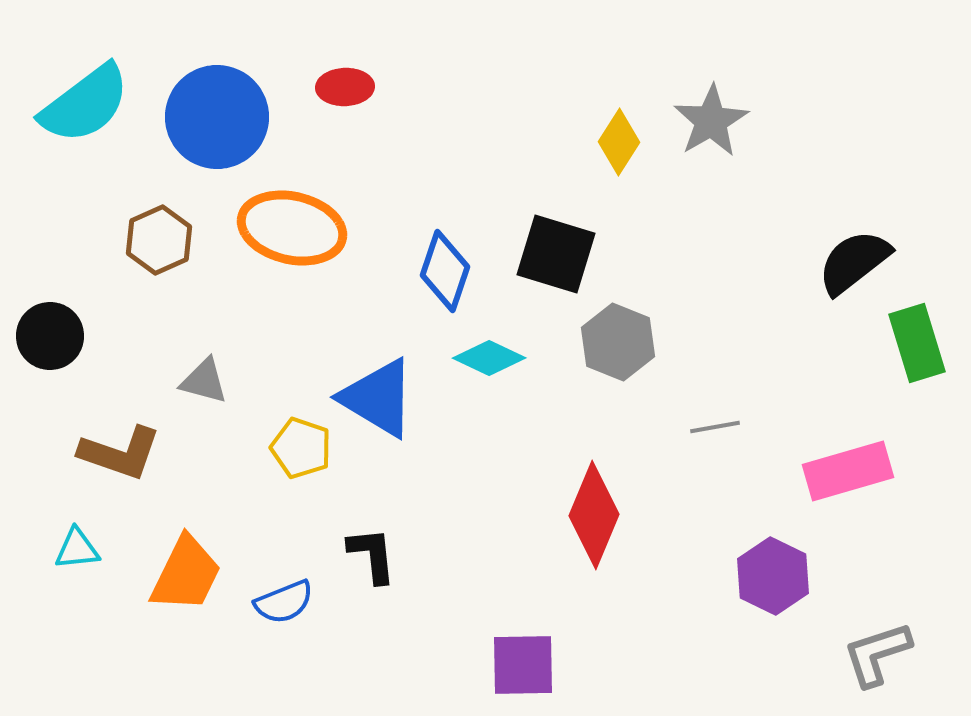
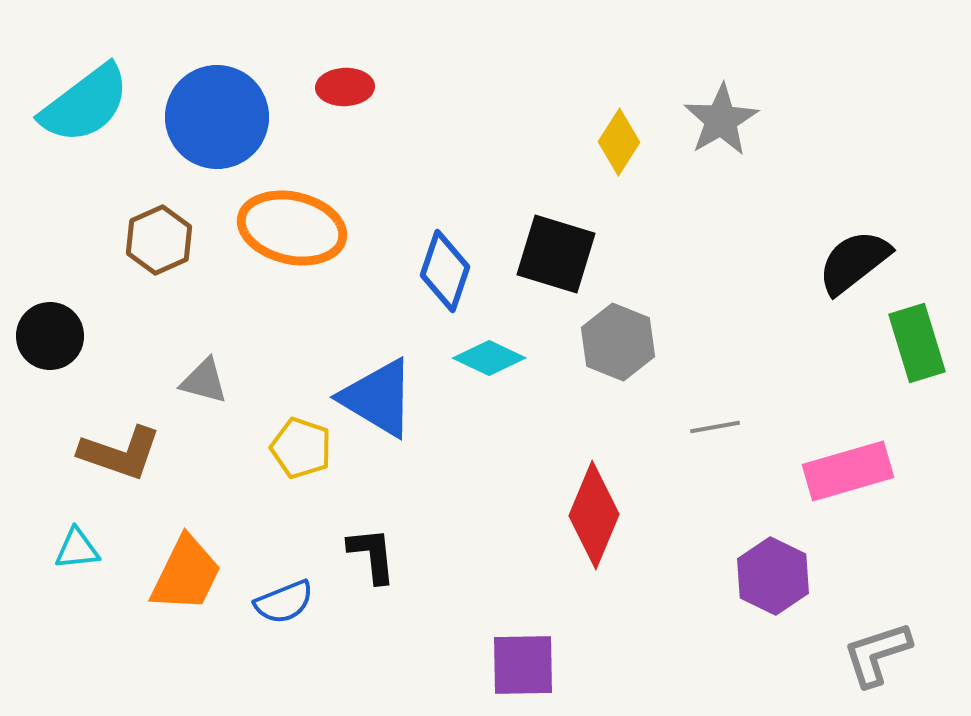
gray star: moved 10 px right, 1 px up
